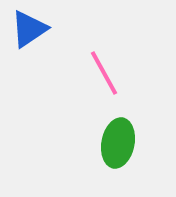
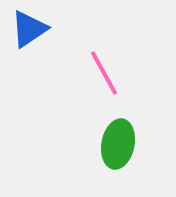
green ellipse: moved 1 px down
